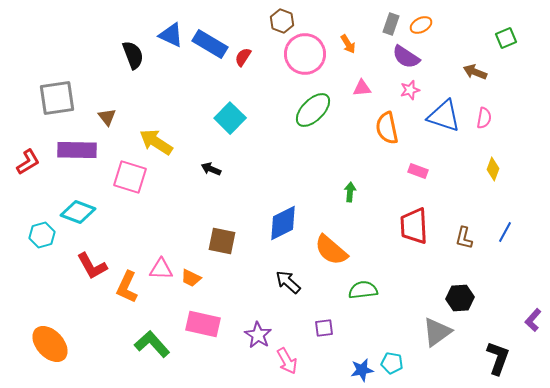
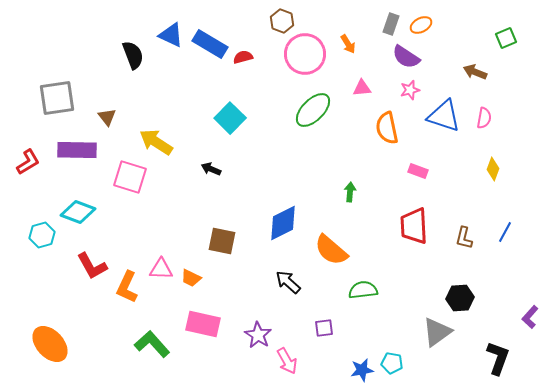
red semicircle at (243, 57): rotated 42 degrees clockwise
purple L-shape at (533, 320): moved 3 px left, 3 px up
